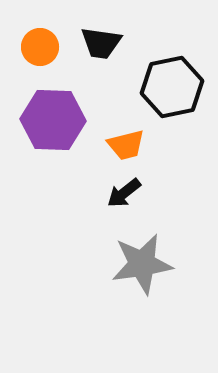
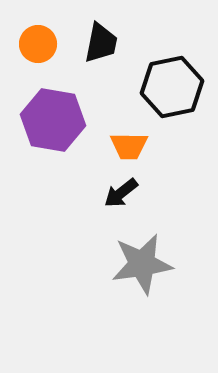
black trapezoid: rotated 87 degrees counterclockwise
orange circle: moved 2 px left, 3 px up
purple hexagon: rotated 8 degrees clockwise
orange trapezoid: moved 3 px right, 1 px down; rotated 15 degrees clockwise
black arrow: moved 3 px left
